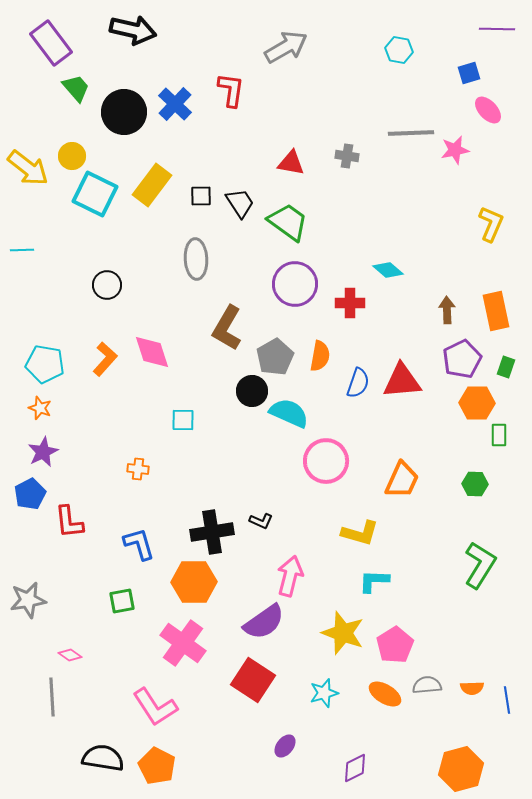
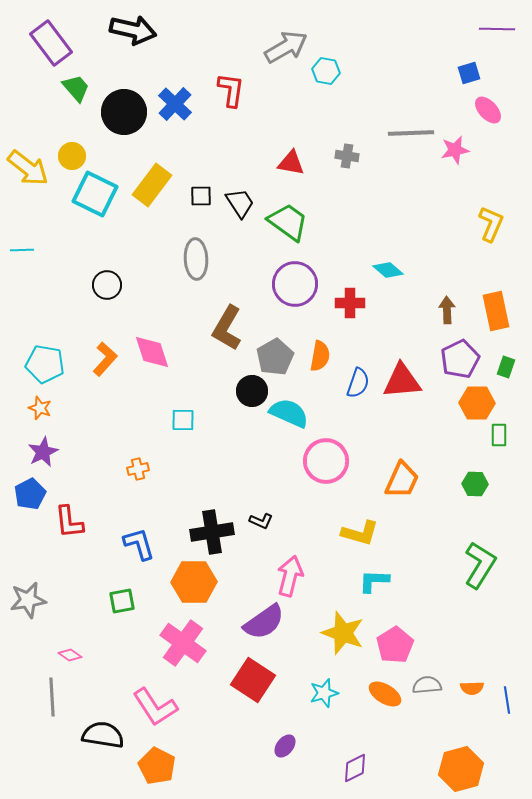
cyan hexagon at (399, 50): moved 73 px left, 21 px down
purple pentagon at (462, 359): moved 2 px left
orange cross at (138, 469): rotated 20 degrees counterclockwise
black semicircle at (103, 758): moved 23 px up
